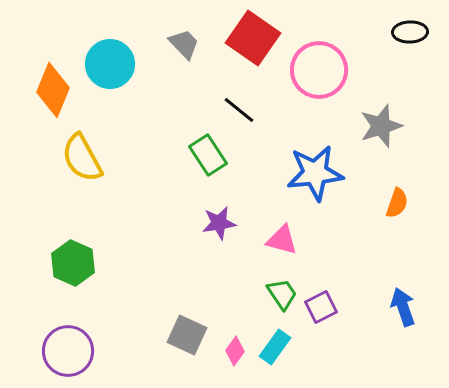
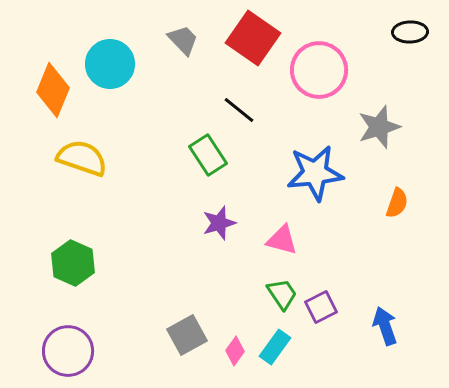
gray trapezoid: moved 1 px left, 4 px up
gray star: moved 2 px left, 1 px down
yellow semicircle: rotated 138 degrees clockwise
purple star: rotated 8 degrees counterclockwise
blue arrow: moved 18 px left, 19 px down
gray square: rotated 36 degrees clockwise
